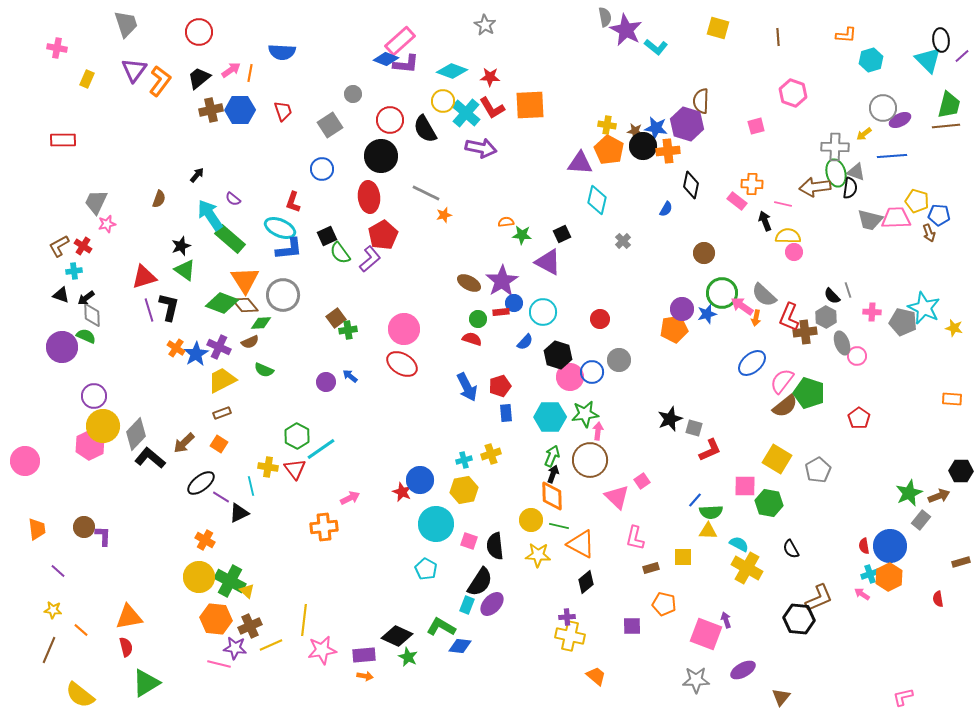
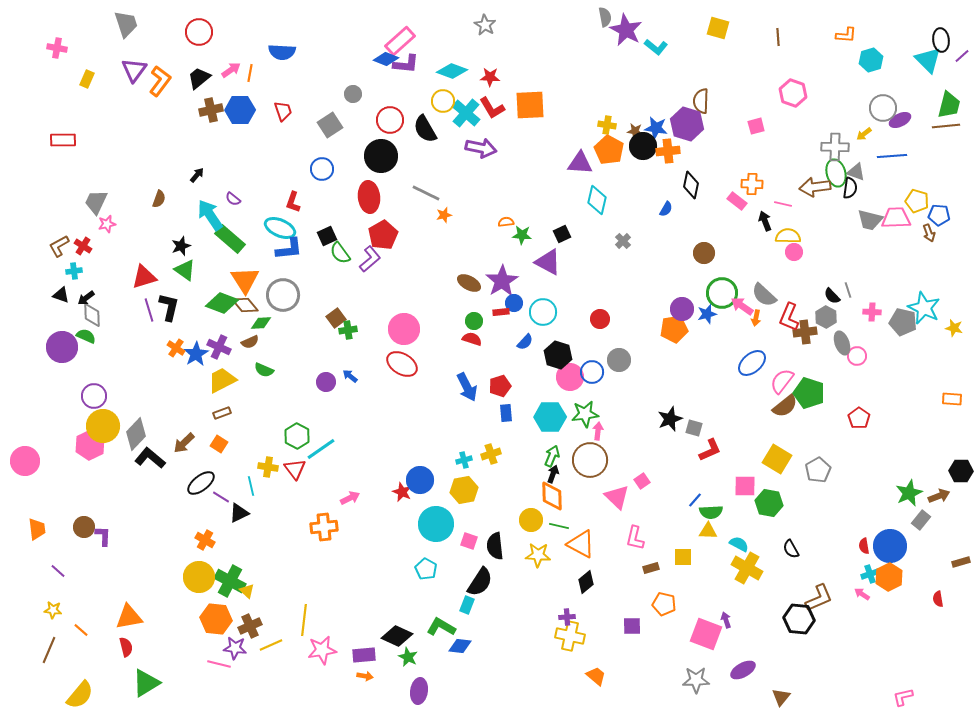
green circle at (478, 319): moved 4 px left, 2 px down
purple ellipse at (492, 604): moved 73 px left, 87 px down; rotated 35 degrees counterclockwise
yellow semicircle at (80, 695): rotated 88 degrees counterclockwise
